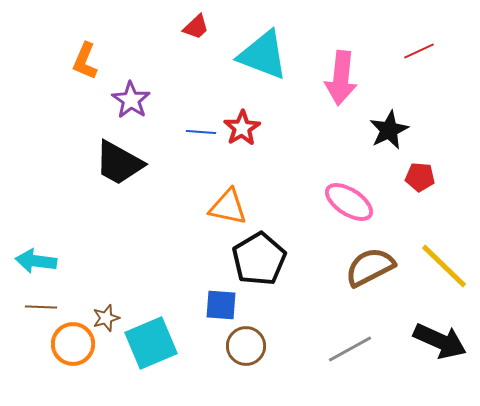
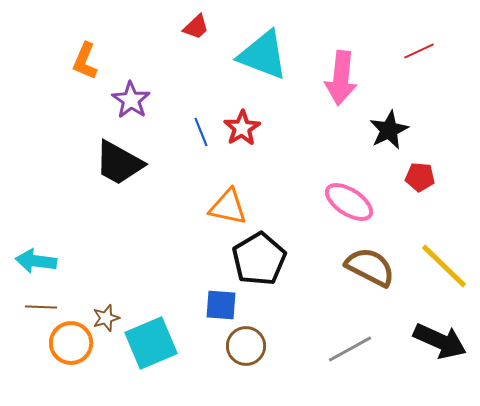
blue line: rotated 64 degrees clockwise
brown semicircle: rotated 54 degrees clockwise
orange circle: moved 2 px left, 1 px up
